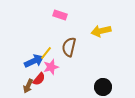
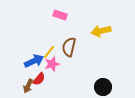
yellow line: moved 3 px right, 1 px up
pink star: moved 1 px right, 3 px up
